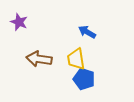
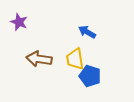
yellow trapezoid: moved 1 px left
blue pentagon: moved 6 px right, 3 px up
